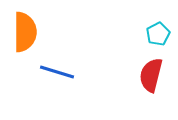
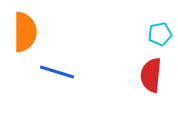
cyan pentagon: moved 2 px right; rotated 15 degrees clockwise
red semicircle: rotated 8 degrees counterclockwise
